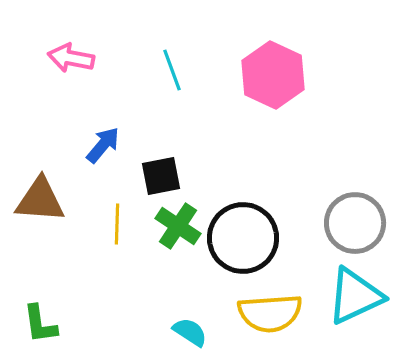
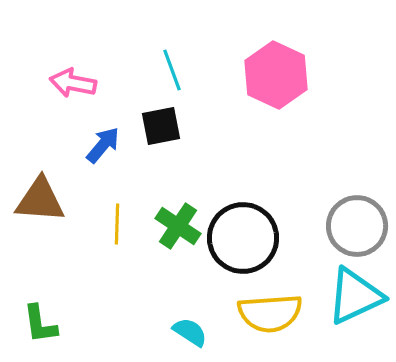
pink arrow: moved 2 px right, 25 px down
pink hexagon: moved 3 px right
black square: moved 50 px up
gray circle: moved 2 px right, 3 px down
